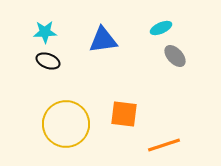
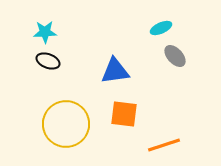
blue triangle: moved 12 px right, 31 px down
